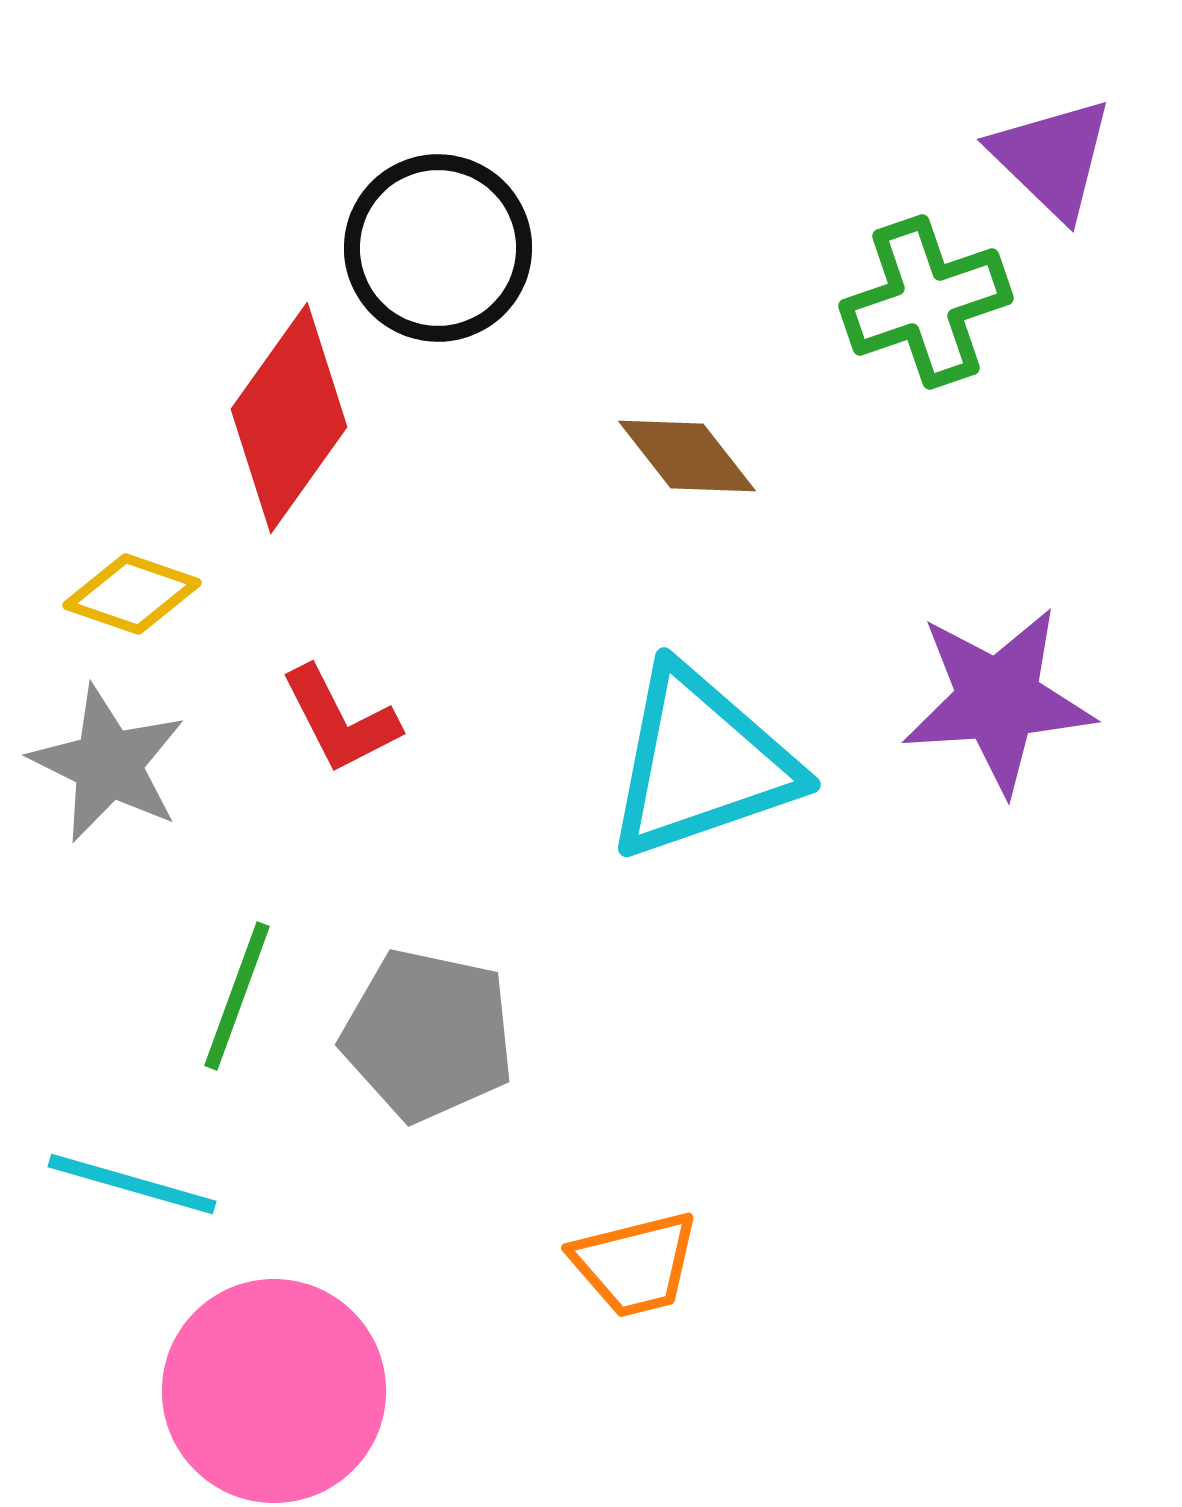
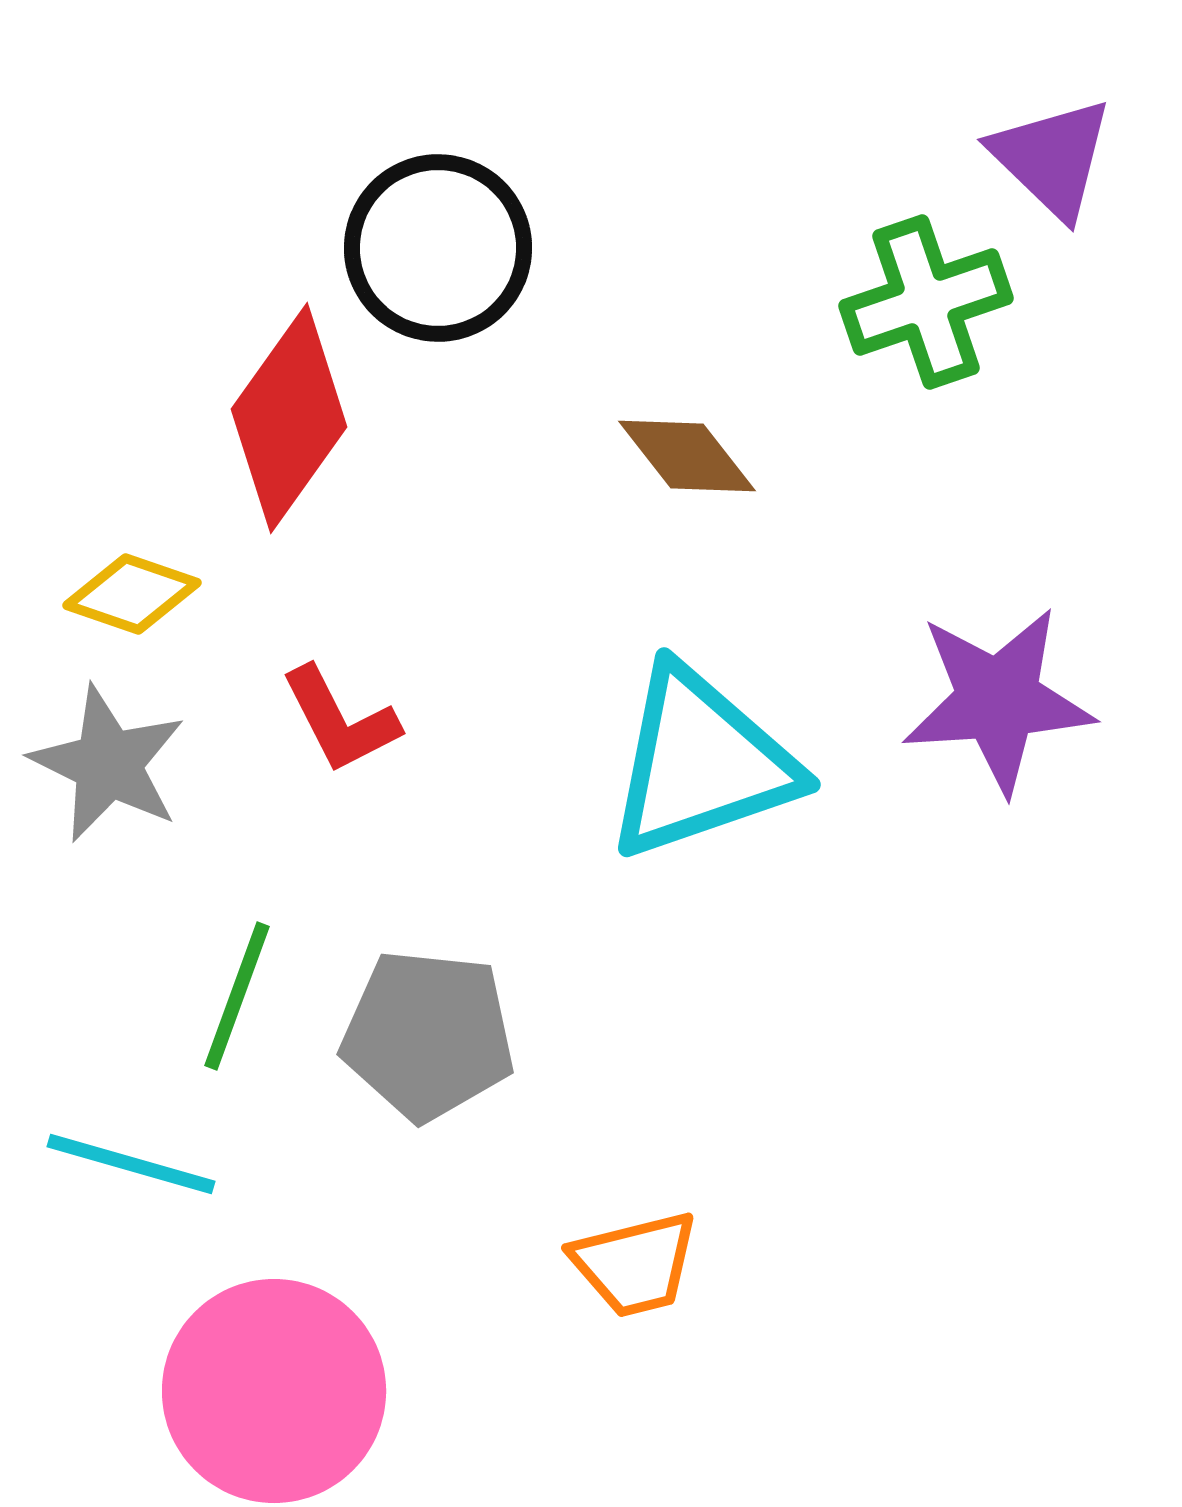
gray pentagon: rotated 6 degrees counterclockwise
cyan line: moved 1 px left, 20 px up
